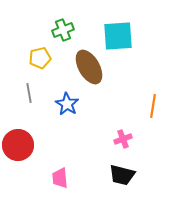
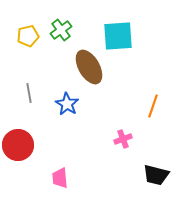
green cross: moved 2 px left; rotated 15 degrees counterclockwise
yellow pentagon: moved 12 px left, 22 px up
orange line: rotated 10 degrees clockwise
black trapezoid: moved 34 px right
